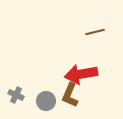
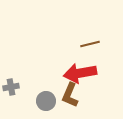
brown line: moved 5 px left, 12 px down
red arrow: moved 1 px left, 1 px up
gray cross: moved 5 px left, 8 px up; rotated 35 degrees counterclockwise
